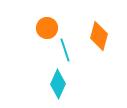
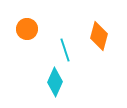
orange circle: moved 20 px left, 1 px down
cyan diamond: moved 3 px left, 2 px up
